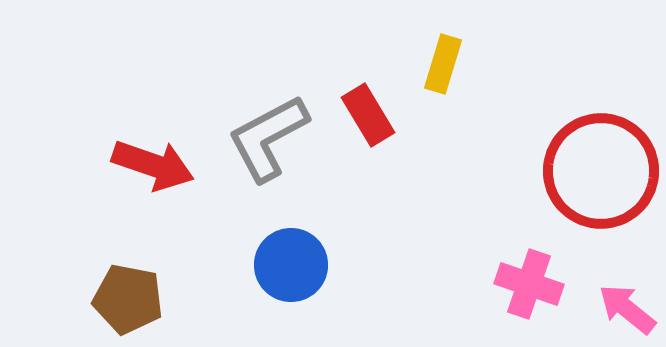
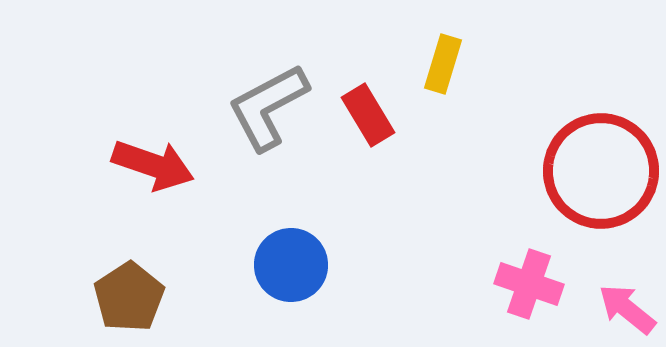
gray L-shape: moved 31 px up
brown pentagon: moved 1 px right, 2 px up; rotated 28 degrees clockwise
